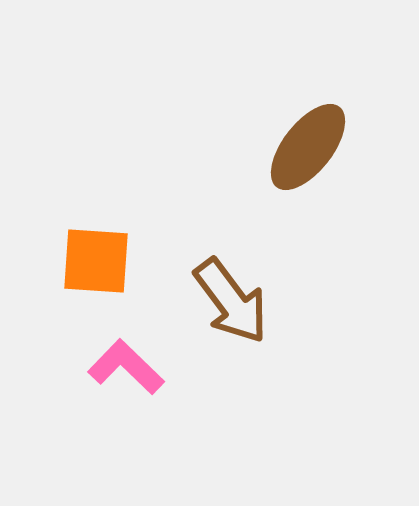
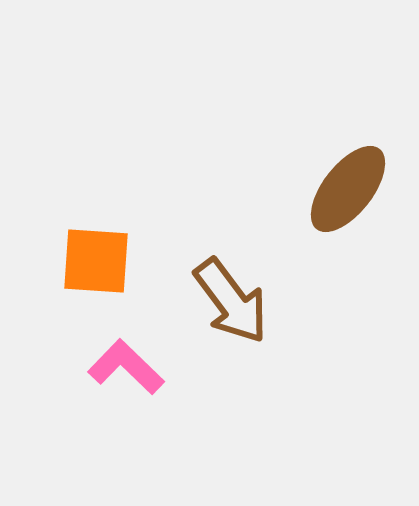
brown ellipse: moved 40 px right, 42 px down
